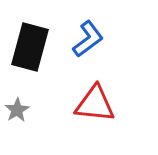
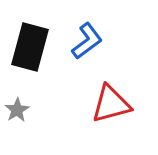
blue L-shape: moved 1 px left, 2 px down
red triangle: moved 16 px right; rotated 21 degrees counterclockwise
